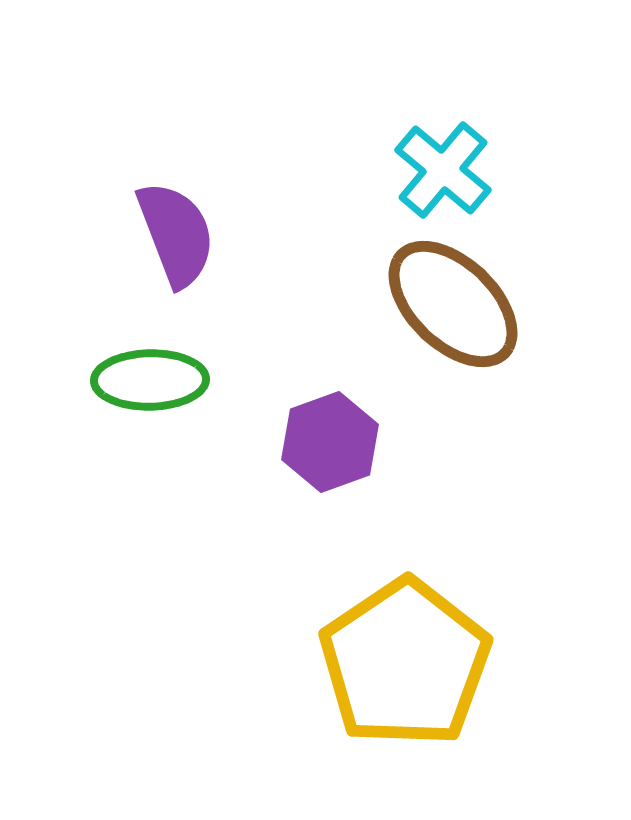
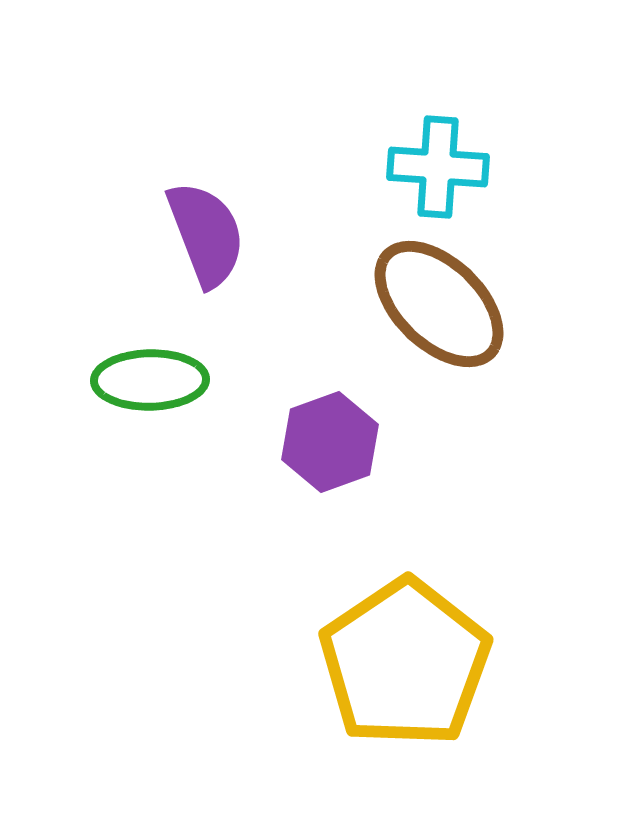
cyan cross: moved 5 px left, 3 px up; rotated 36 degrees counterclockwise
purple semicircle: moved 30 px right
brown ellipse: moved 14 px left
